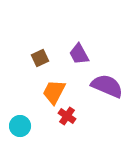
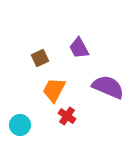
purple trapezoid: moved 6 px up
purple semicircle: moved 1 px right, 1 px down
orange trapezoid: moved 2 px up
cyan circle: moved 1 px up
